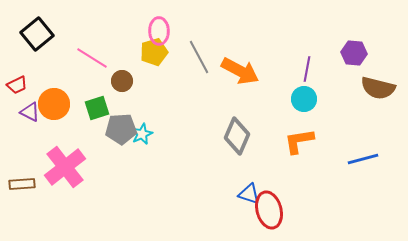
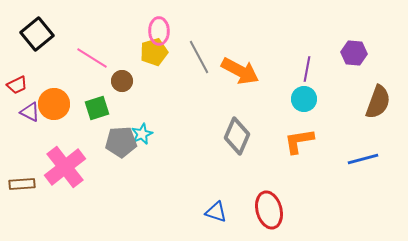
brown semicircle: moved 14 px down; rotated 84 degrees counterclockwise
gray pentagon: moved 13 px down
blue triangle: moved 33 px left, 18 px down
